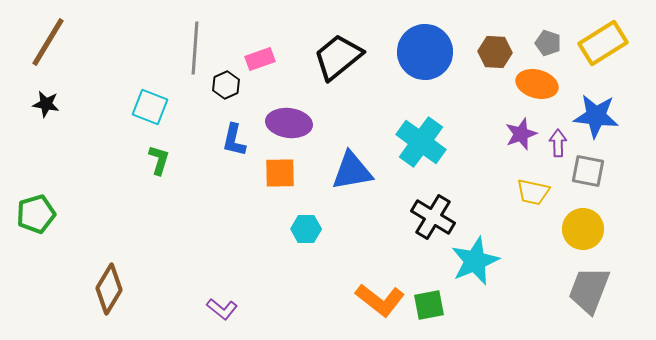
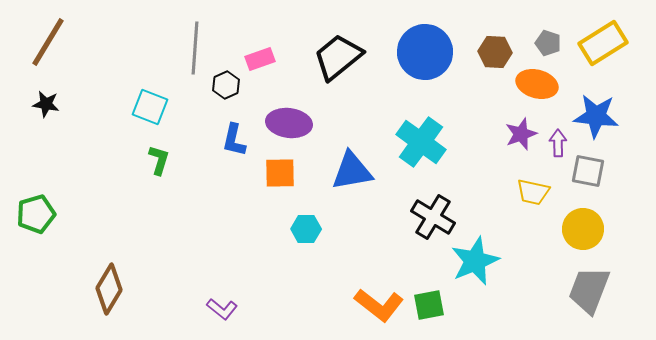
orange L-shape: moved 1 px left, 5 px down
